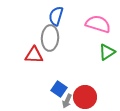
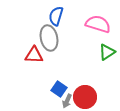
gray ellipse: moved 1 px left; rotated 15 degrees counterclockwise
